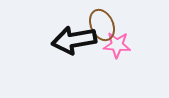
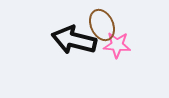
black arrow: rotated 24 degrees clockwise
